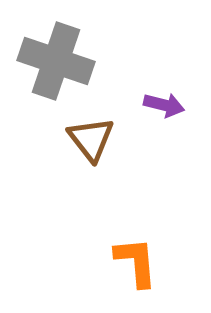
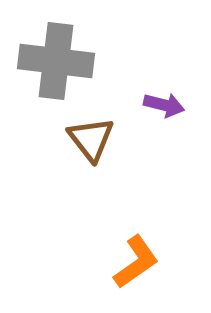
gray cross: rotated 12 degrees counterclockwise
orange L-shape: rotated 60 degrees clockwise
